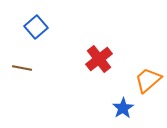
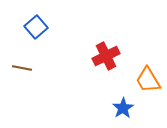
red cross: moved 7 px right, 3 px up; rotated 12 degrees clockwise
orange trapezoid: rotated 80 degrees counterclockwise
